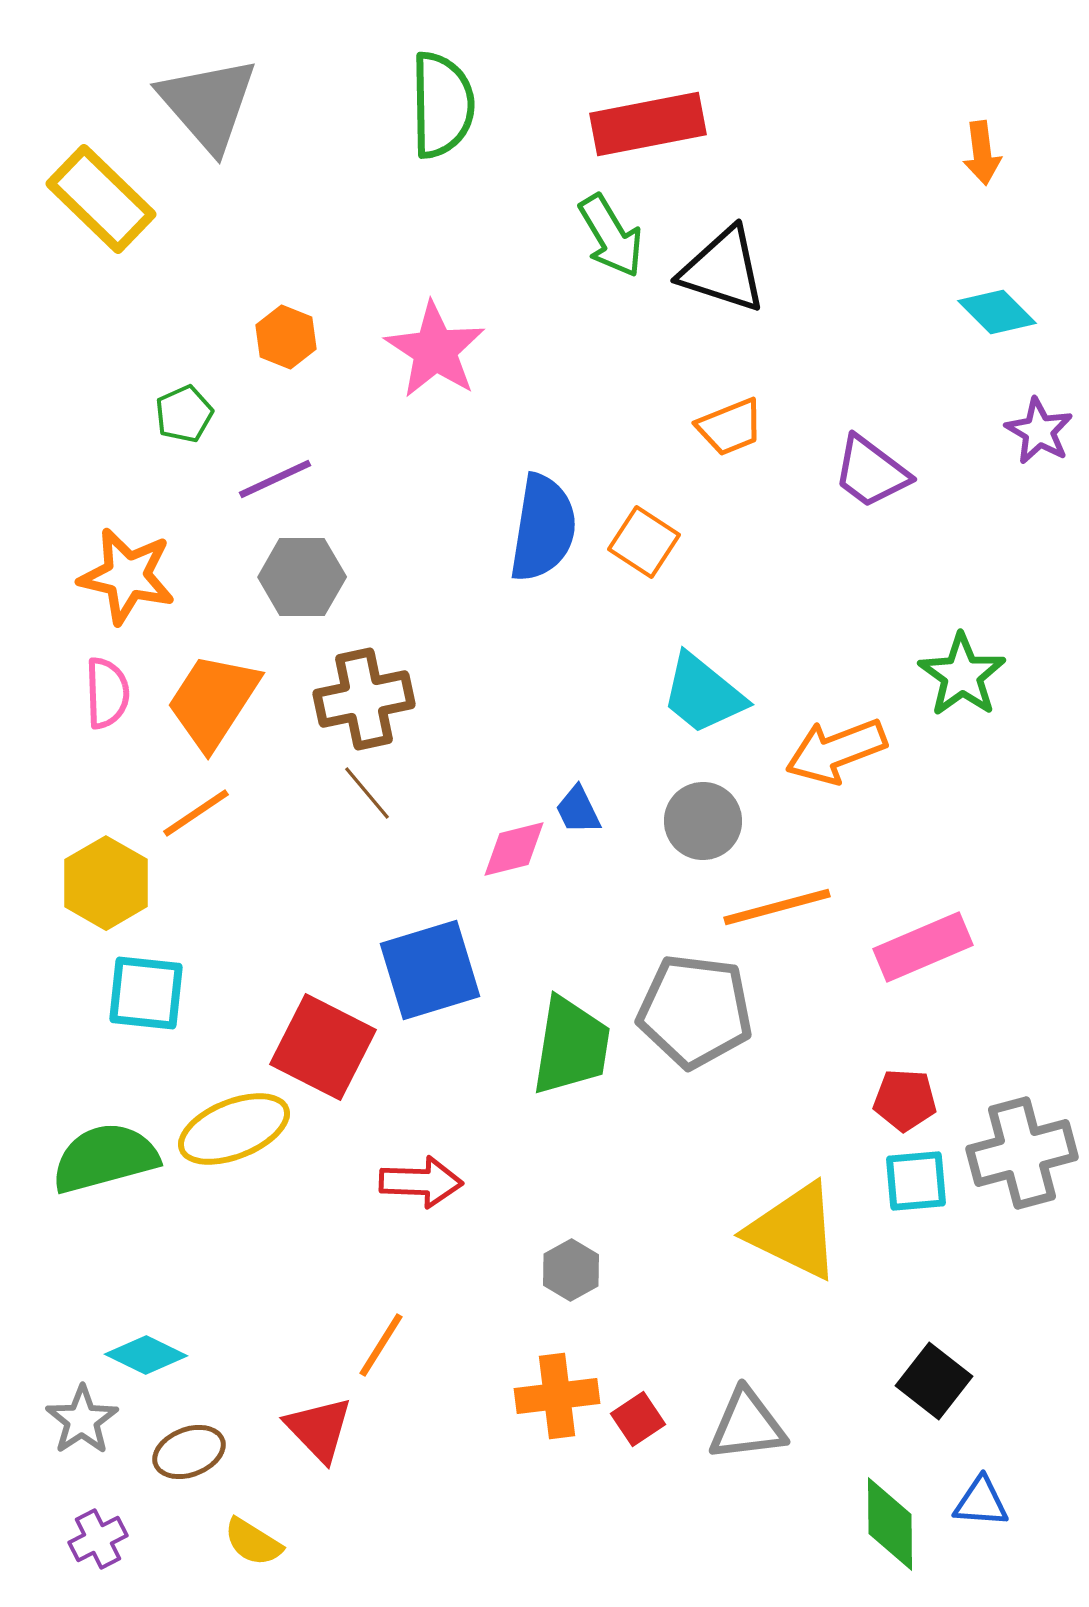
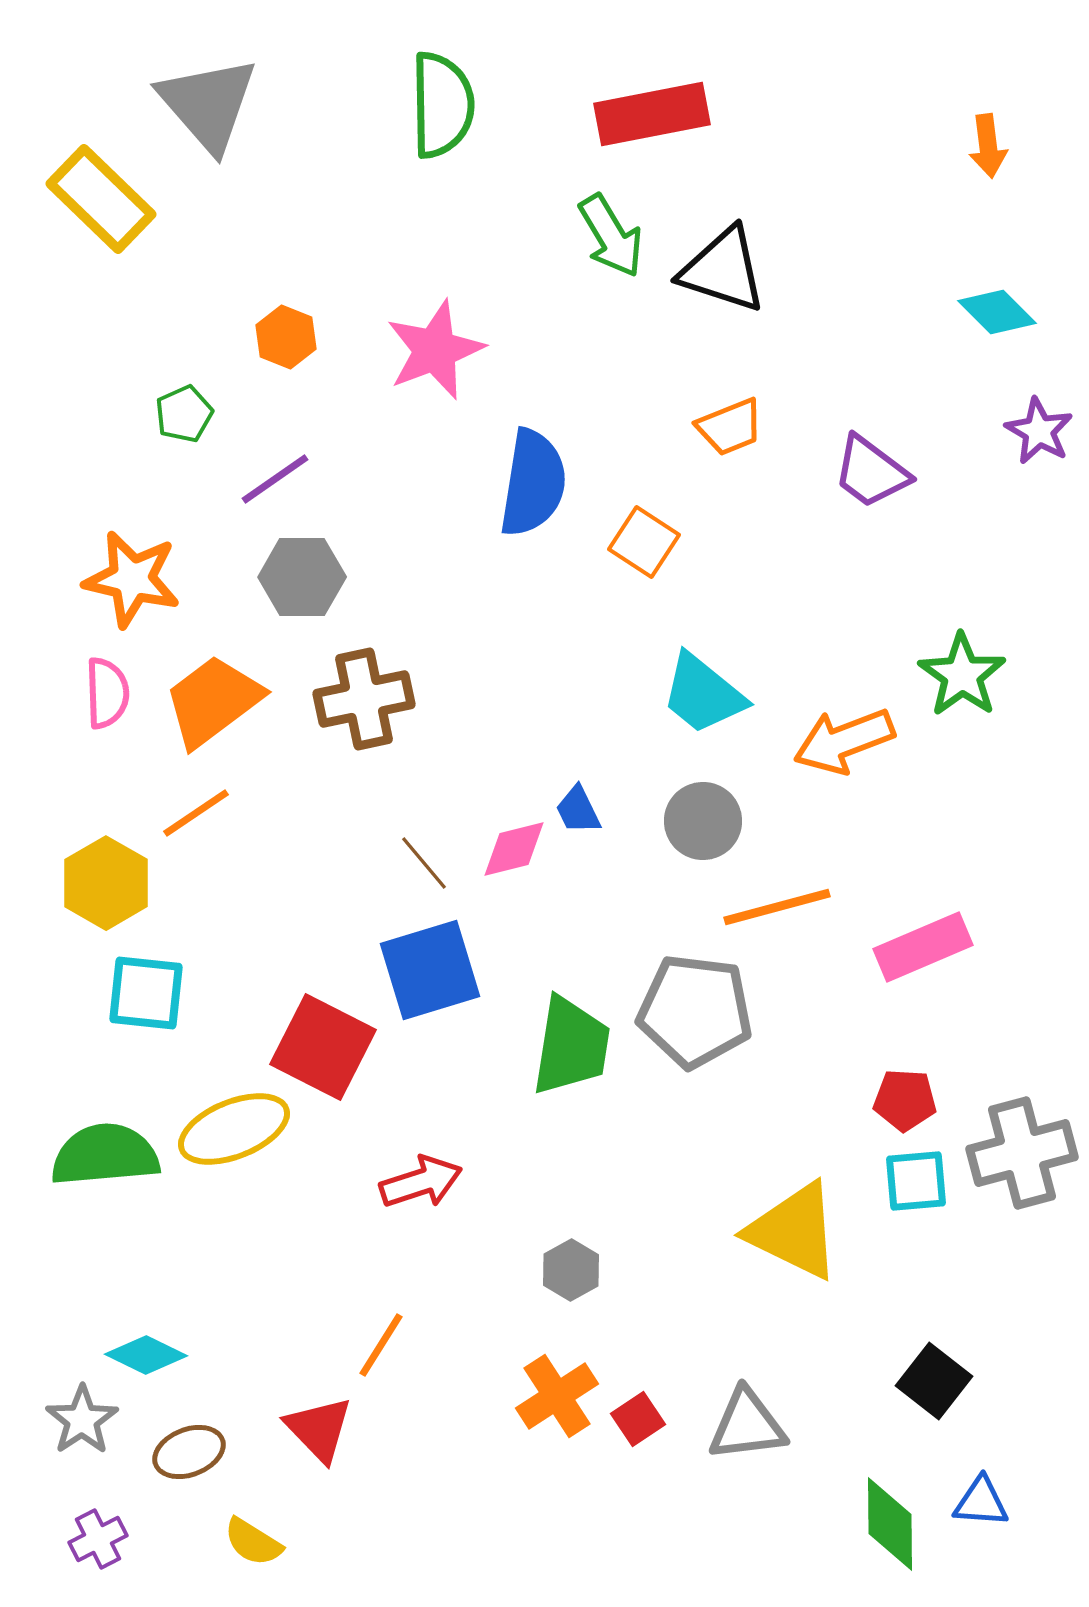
red rectangle at (648, 124): moved 4 px right, 10 px up
orange arrow at (982, 153): moved 6 px right, 7 px up
pink star at (435, 350): rotated 18 degrees clockwise
purple line at (275, 479): rotated 10 degrees counterclockwise
blue semicircle at (543, 528): moved 10 px left, 45 px up
orange star at (127, 576): moved 5 px right, 3 px down
orange trapezoid at (213, 701): rotated 20 degrees clockwise
orange arrow at (836, 751): moved 8 px right, 10 px up
brown line at (367, 793): moved 57 px right, 70 px down
green semicircle at (105, 1158): moved 3 px up; rotated 10 degrees clockwise
red arrow at (421, 1182): rotated 20 degrees counterclockwise
orange cross at (557, 1396): rotated 26 degrees counterclockwise
